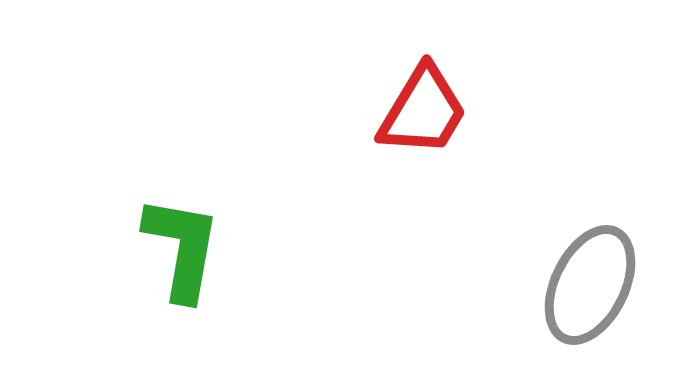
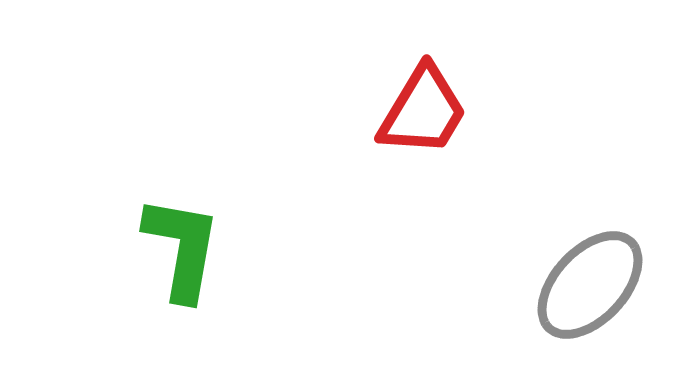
gray ellipse: rotated 17 degrees clockwise
